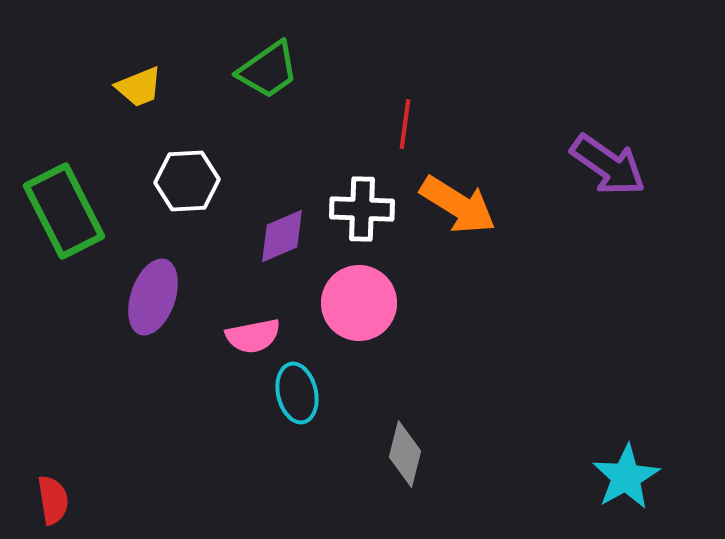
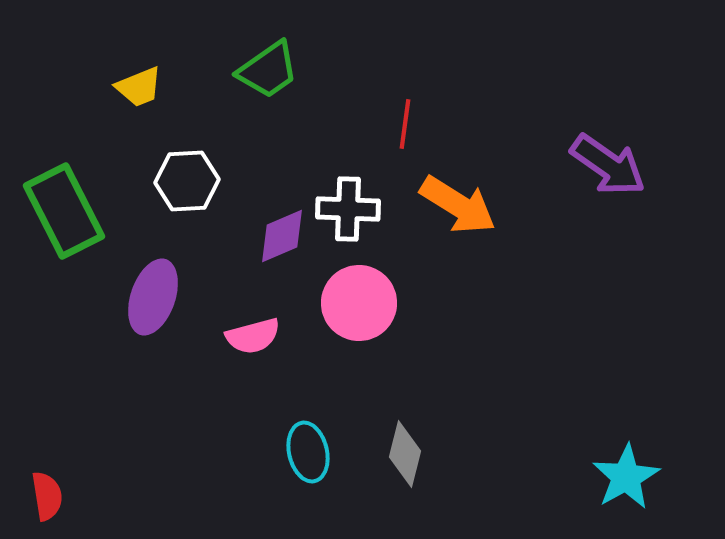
white cross: moved 14 px left
pink semicircle: rotated 4 degrees counterclockwise
cyan ellipse: moved 11 px right, 59 px down
red semicircle: moved 6 px left, 4 px up
